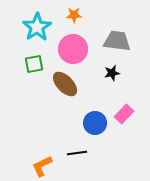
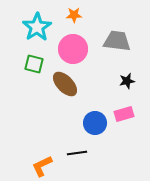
green square: rotated 24 degrees clockwise
black star: moved 15 px right, 8 px down
pink rectangle: rotated 30 degrees clockwise
